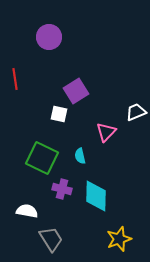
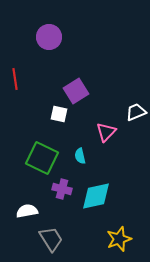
cyan diamond: rotated 76 degrees clockwise
white semicircle: rotated 20 degrees counterclockwise
